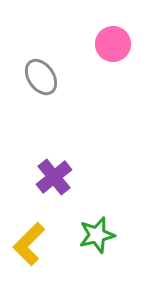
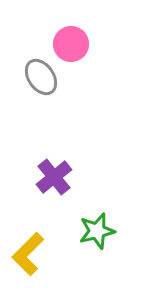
pink circle: moved 42 px left
green star: moved 4 px up
yellow L-shape: moved 1 px left, 10 px down
